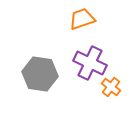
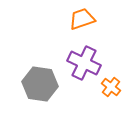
purple cross: moved 6 px left
gray hexagon: moved 10 px down
